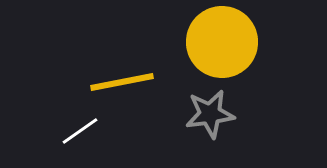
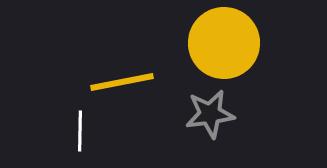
yellow circle: moved 2 px right, 1 px down
white line: rotated 54 degrees counterclockwise
